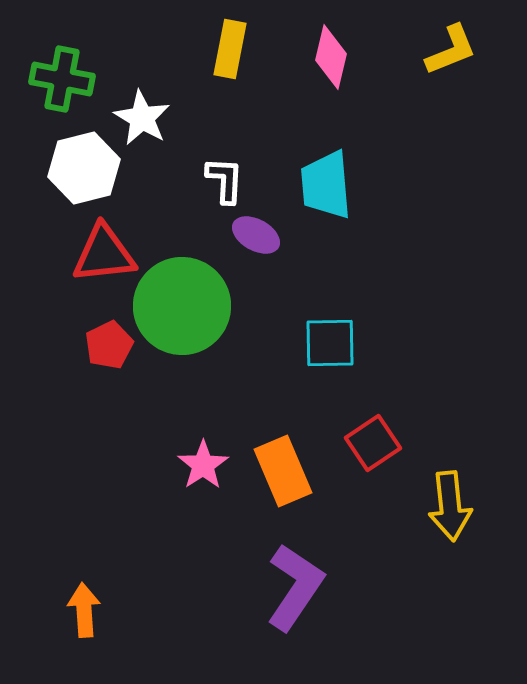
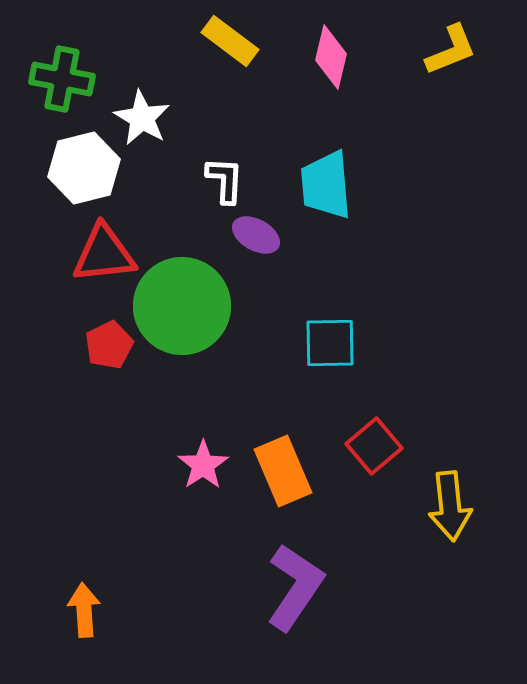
yellow rectangle: moved 8 px up; rotated 64 degrees counterclockwise
red square: moved 1 px right, 3 px down; rotated 6 degrees counterclockwise
